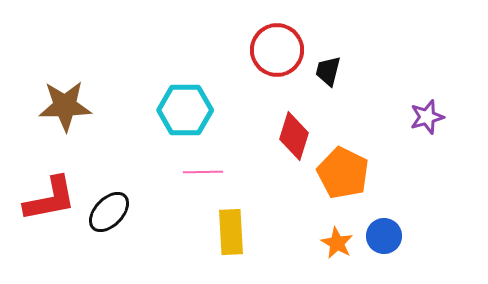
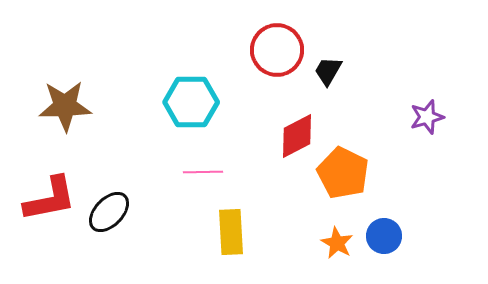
black trapezoid: rotated 16 degrees clockwise
cyan hexagon: moved 6 px right, 8 px up
red diamond: moved 3 px right; rotated 45 degrees clockwise
